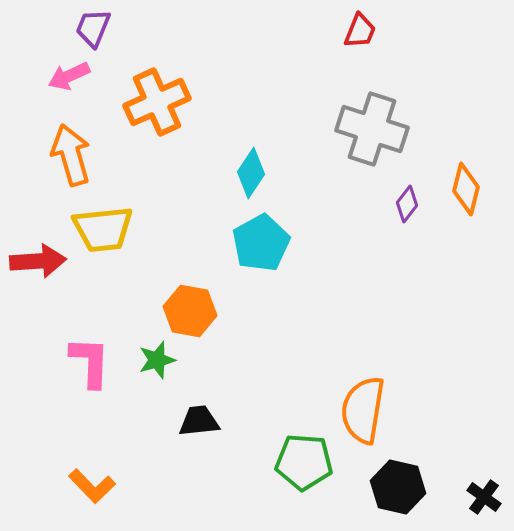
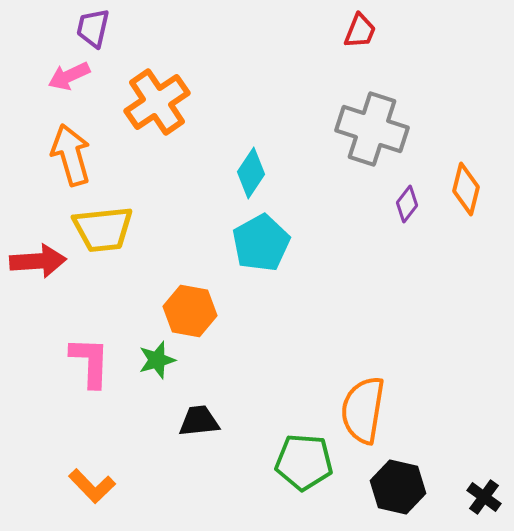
purple trapezoid: rotated 9 degrees counterclockwise
orange cross: rotated 10 degrees counterclockwise
